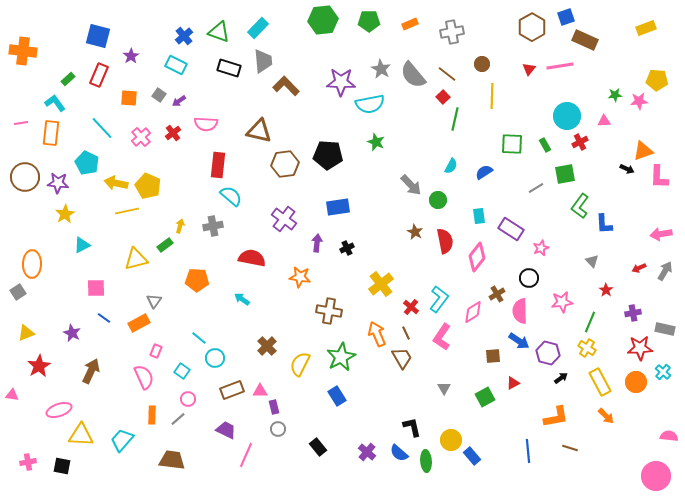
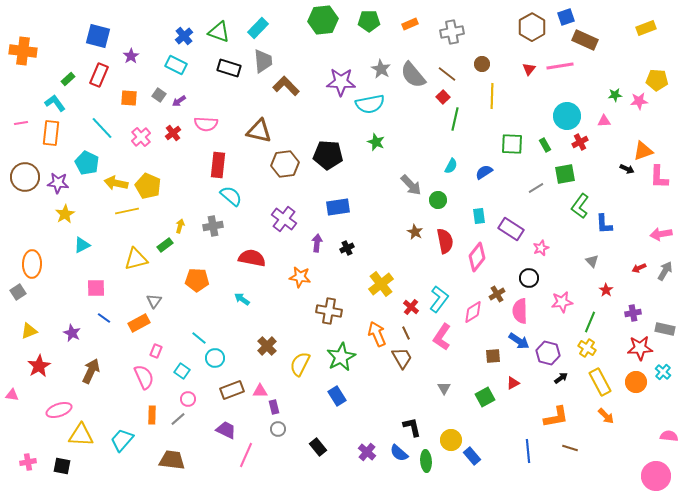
yellow triangle at (26, 333): moved 3 px right, 2 px up
